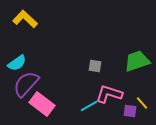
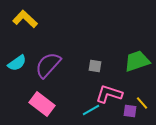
purple semicircle: moved 22 px right, 19 px up
cyan line: moved 2 px right, 4 px down
